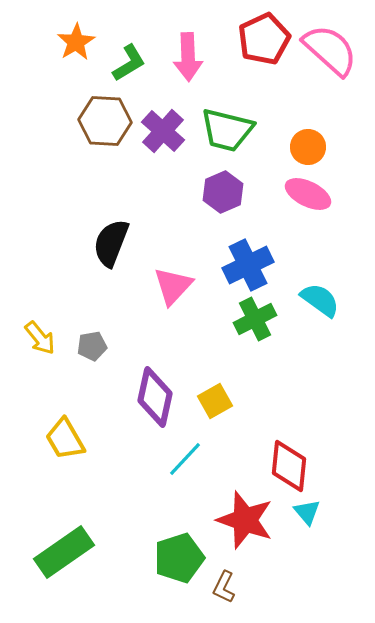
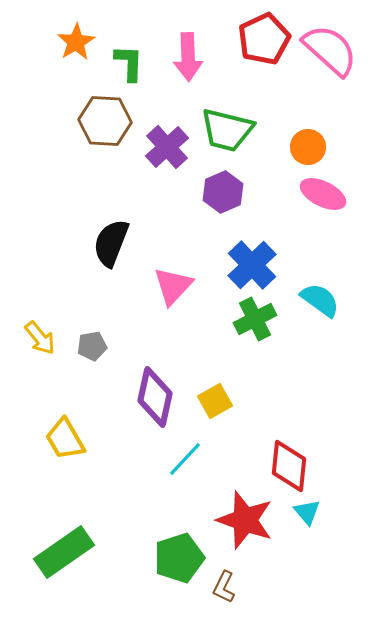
green L-shape: rotated 57 degrees counterclockwise
purple cross: moved 4 px right, 16 px down; rotated 6 degrees clockwise
pink ellipse: moved 15 px right
blue cross: moved 4 px right; rotated 18 degrees counterclockwise
